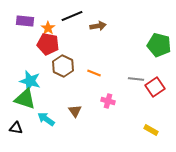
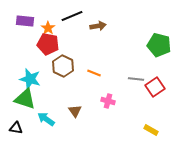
cyan star: moved 2 px up
